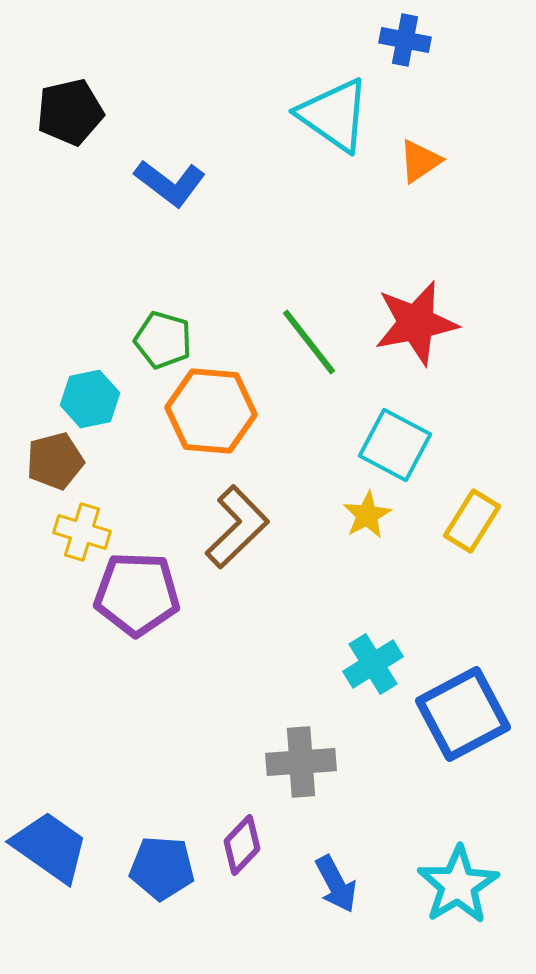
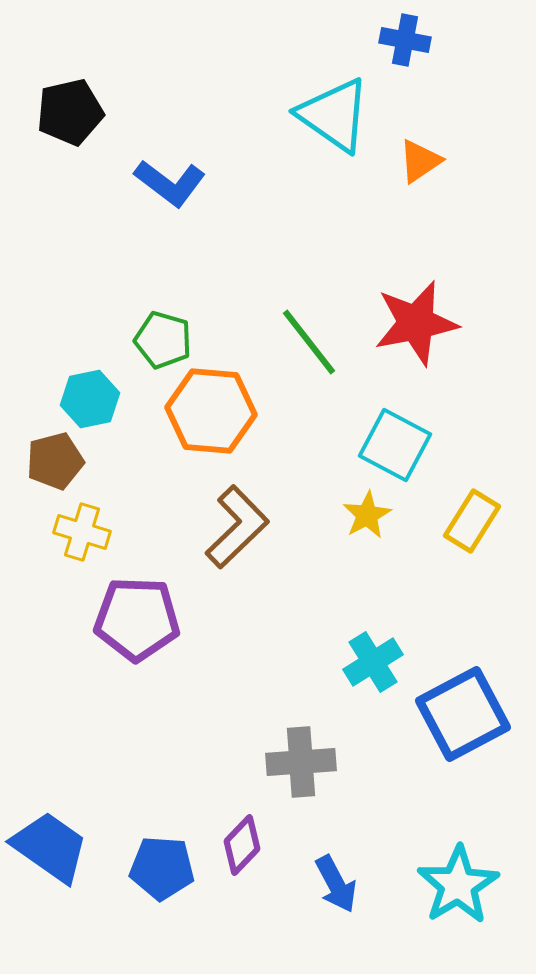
purple pentagon: moved 25 px down
cyan cross: moved 2 px up
